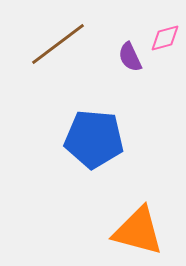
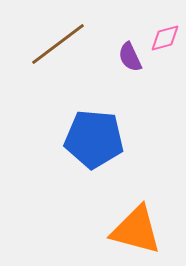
orange triangle: moved 2 px left, 1 px up
